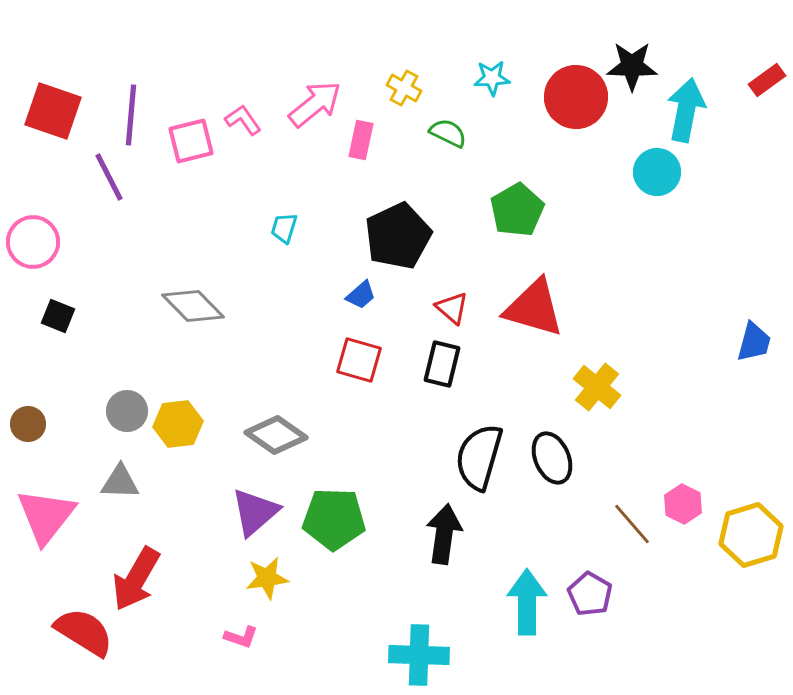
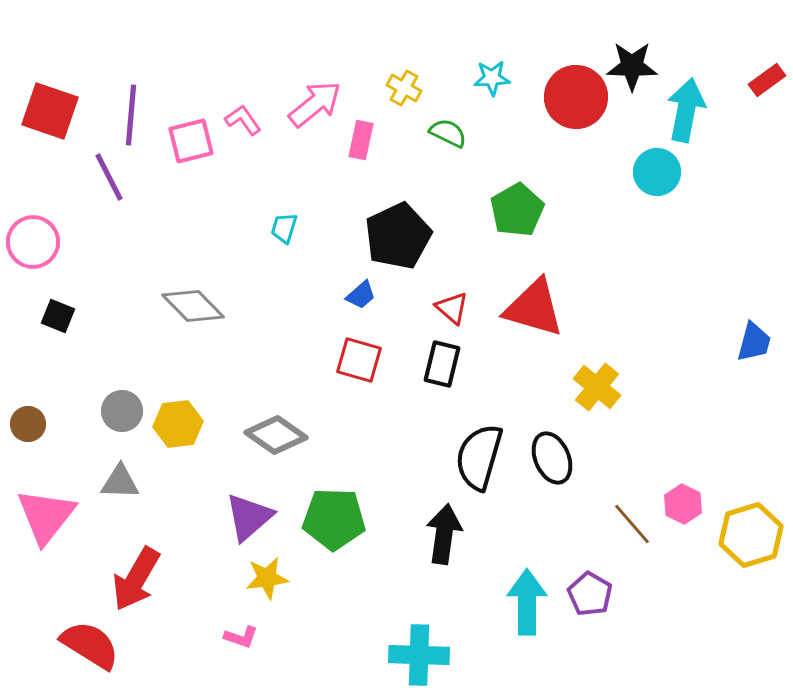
red square at (53, 111): moved 3 px left
gray circle at (127, 411): moved 5 px left
purple triangle at (255, 512): moved 6 px left, 5 px down
red semicircle at (84, 632): moved 6 px right, 13 px down
